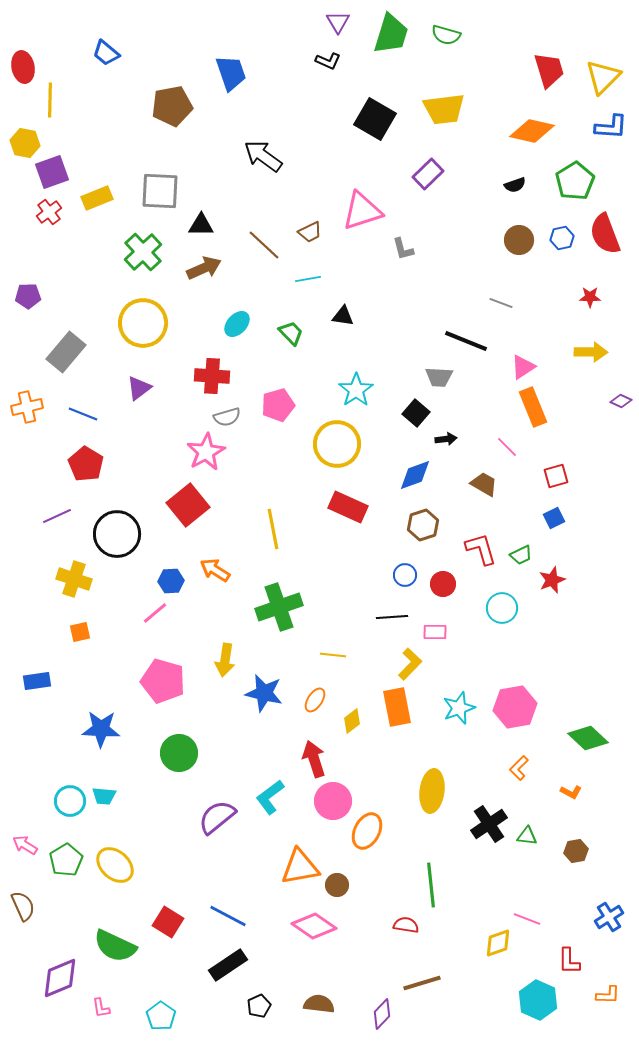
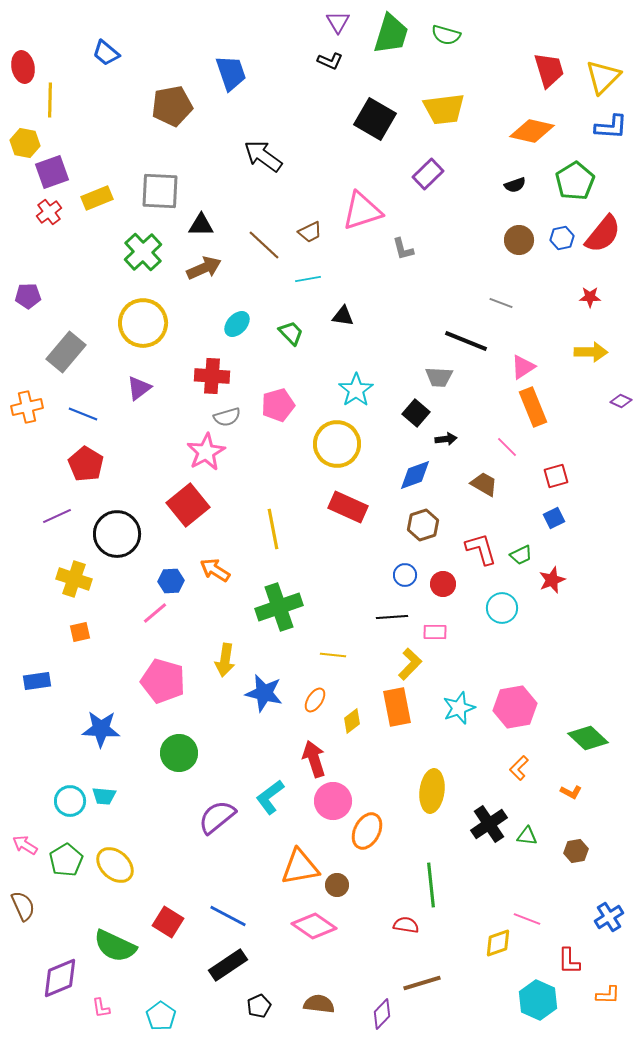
black L-shape at (328, 61): moved 2 px right
red semicircle at (605, 234): moved 2 px left; rotated 120 degrees counterclockwise
